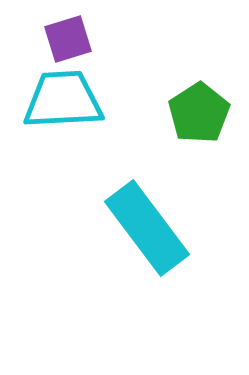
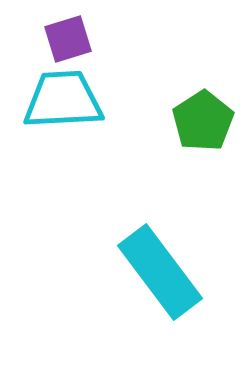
green pentagon: moved 4 px right, 8 px down
cyan rectangle: moved 13 px right, 44 px down
